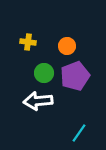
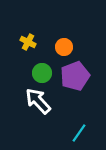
yellow cross: rotated 21 degrees clockwise
orange circle: moved 3 px left, 1 px down
green circle: moved 2 px left
white arrow: rotated 52 degrees clockwise
